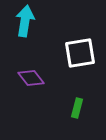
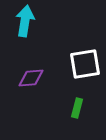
white square: moved 5 px right, 11 px down
purple diamond: rotated 56 degrees counterclockwise
